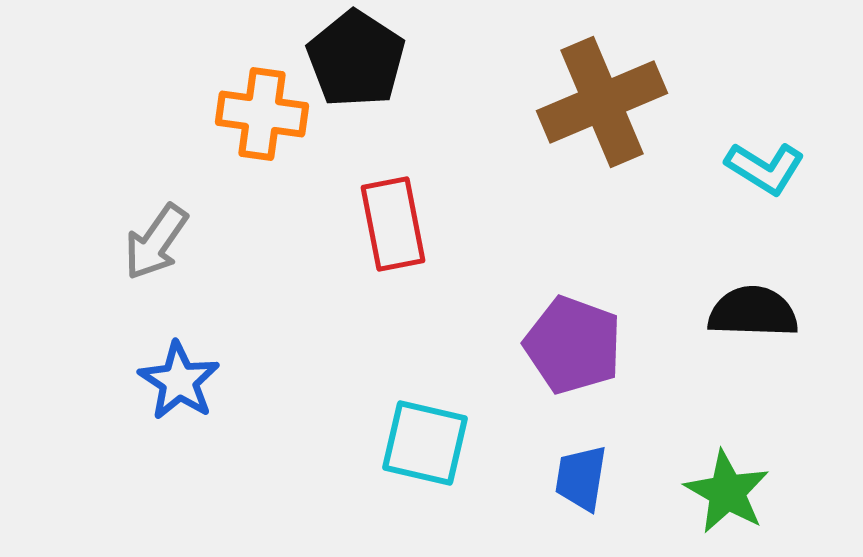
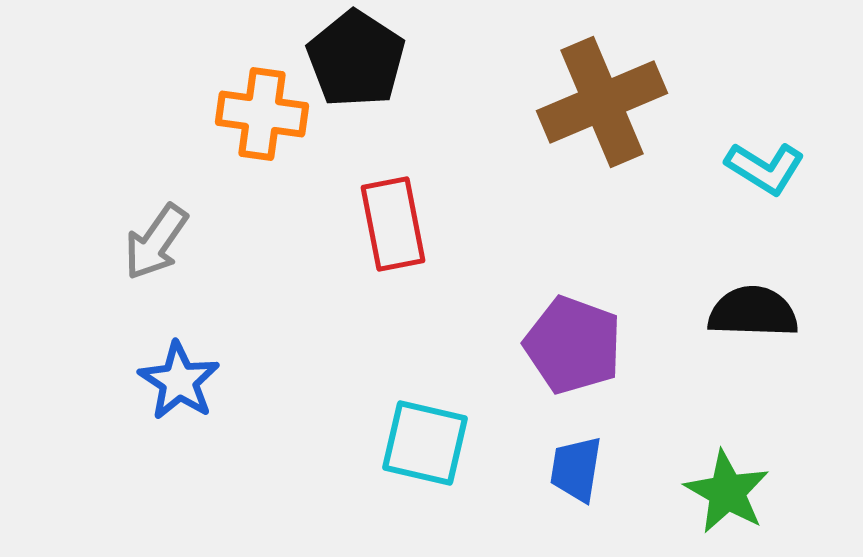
blue trapezoid: moved 5 px left, 9 px up
